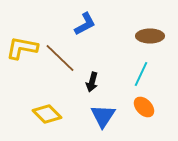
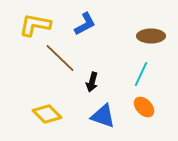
brown ellipse: moved 1 px right
yellow L-shape: moved 13 px right, 23 px up
blue triangle: rotated 44 degrees counterclockwise
